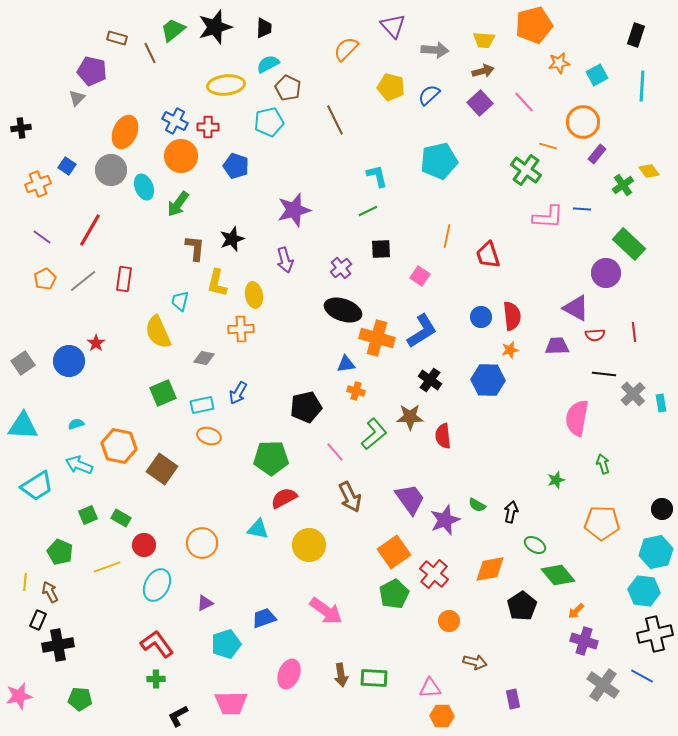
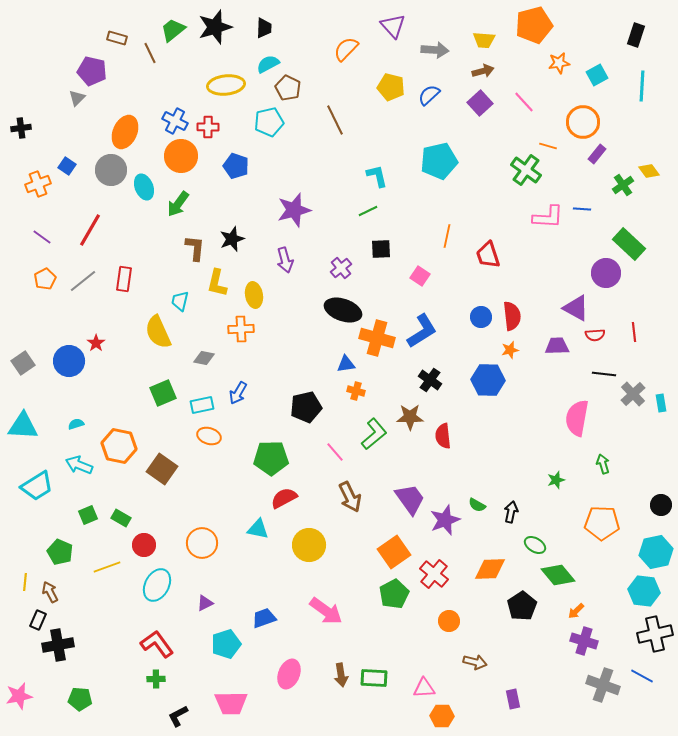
black circle at (662, 509): moved 1 px left, 4 px up
orange diamond at (490, 569): rotated 8 degrees clockwise
gray cross at (603, 685): rotated 16 degrees counterclockwise
pink triangle at (430, 688): moved 6 px left
